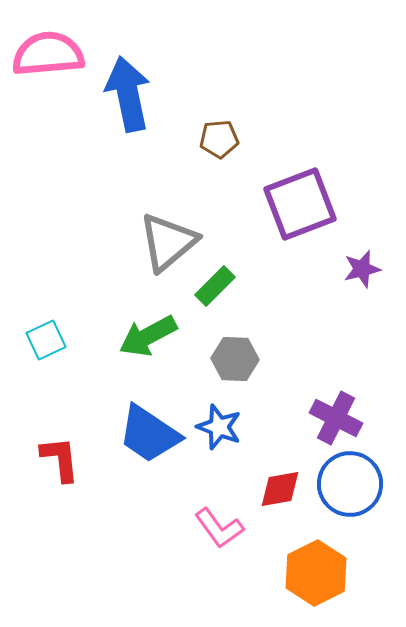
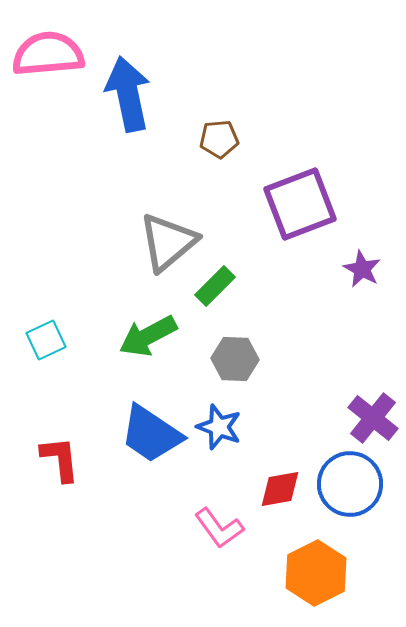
purple star: rotated 30 degrees counterclockwise
purple cross: moved 37 px right; rotated 12 degrees clockwise
blue trapezoid: moved 2 px right
